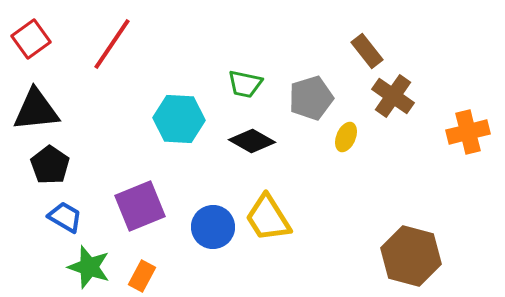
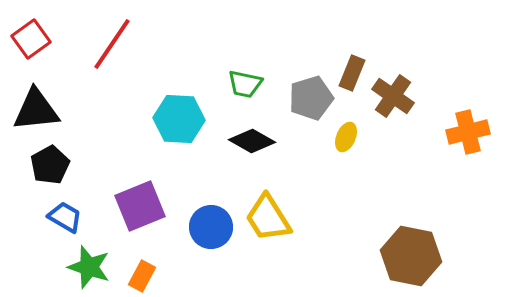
brown rectangle: moved 15 px left, 22 px down; rotated 60 degrees clockwise
black pentagon: rotated 9 degrees clockwise
blue circle: moved 2 px left
brown hexagon: rotated 4 degrees counterclockwise
